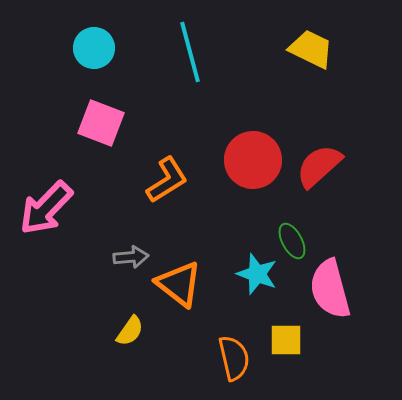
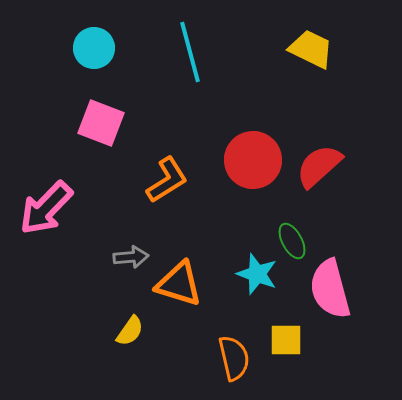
orange triangle: rotated 21 degrees counterclockwise
